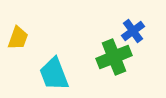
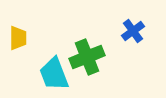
yellow trapezoid: rotated 20 degrees counterclockwise
green cross: moved 27 px left
